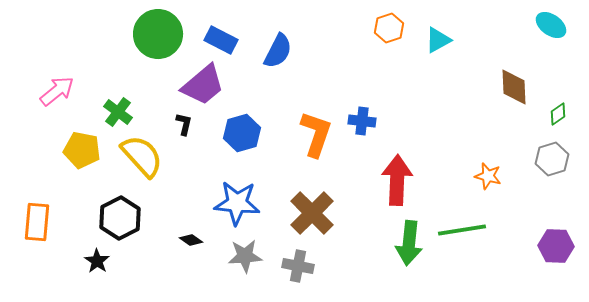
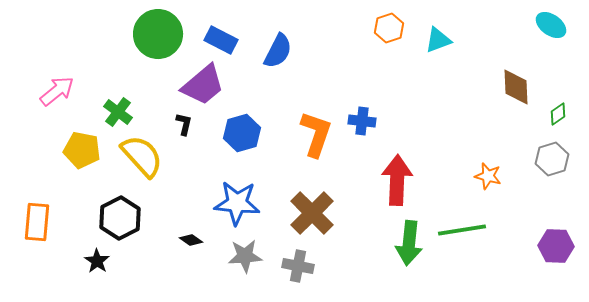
cyan triangle: rotated 8 degrees clockwise
brown diamond: moved 2 px right
